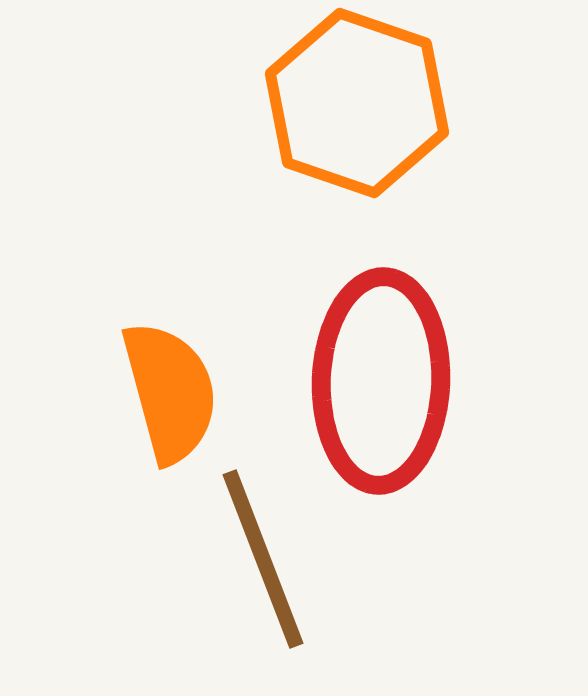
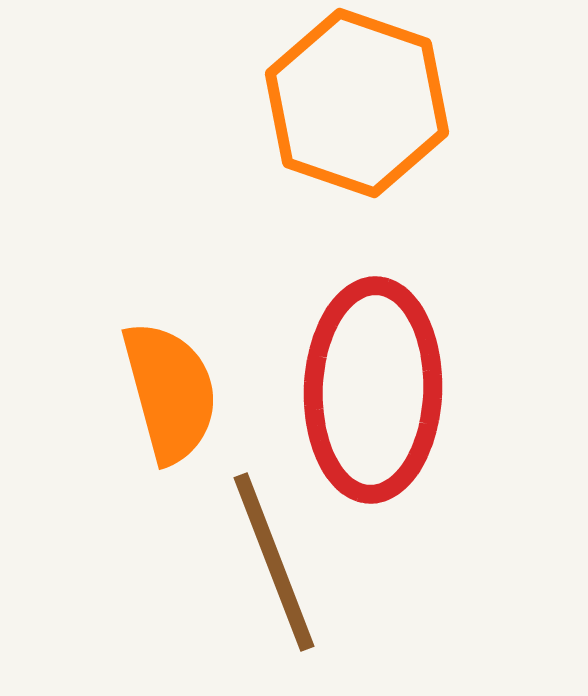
red ellipse: moved 8 px left, 9 px down
brown line: moved 11 px right, 3 px down
